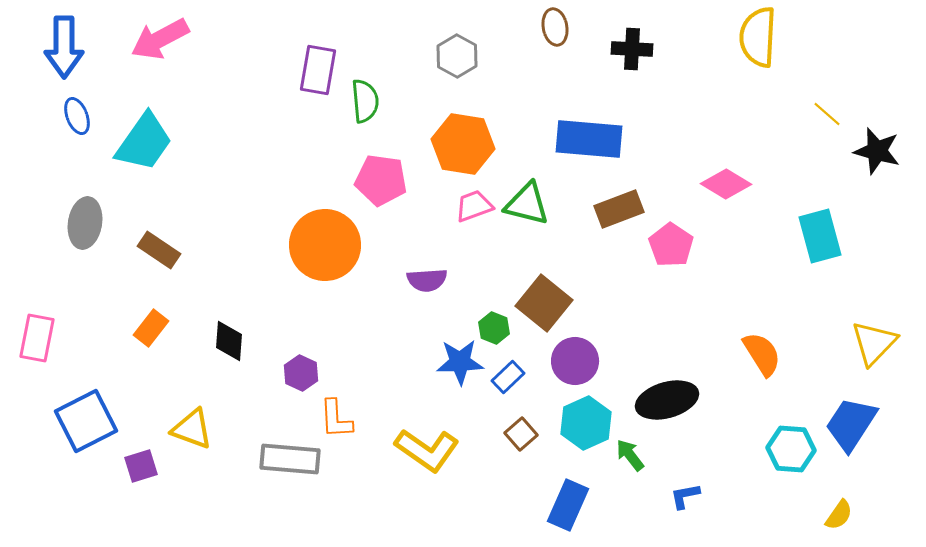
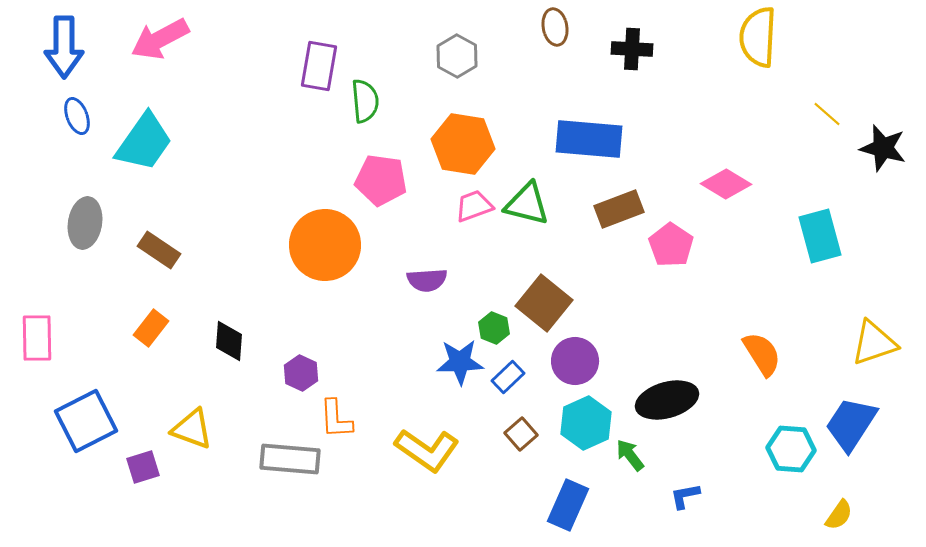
purple rectangle at (318, 70): moved 1 px right, 4 px up
black star at (877, 151): moved 6 px right, 3 px up
pink rectangle at (37, 338): rotated 12 degrees counterclockwise
yellow triangle at (874, 343): rotated 27 degrees clockwise
purple square at (141, 466): moved 2 px right, 1 px down
